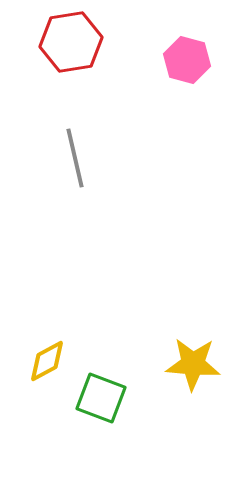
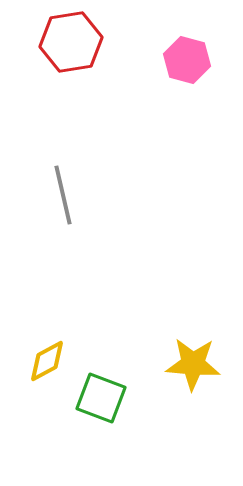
gray line: moved 12 px left, 37 px down
